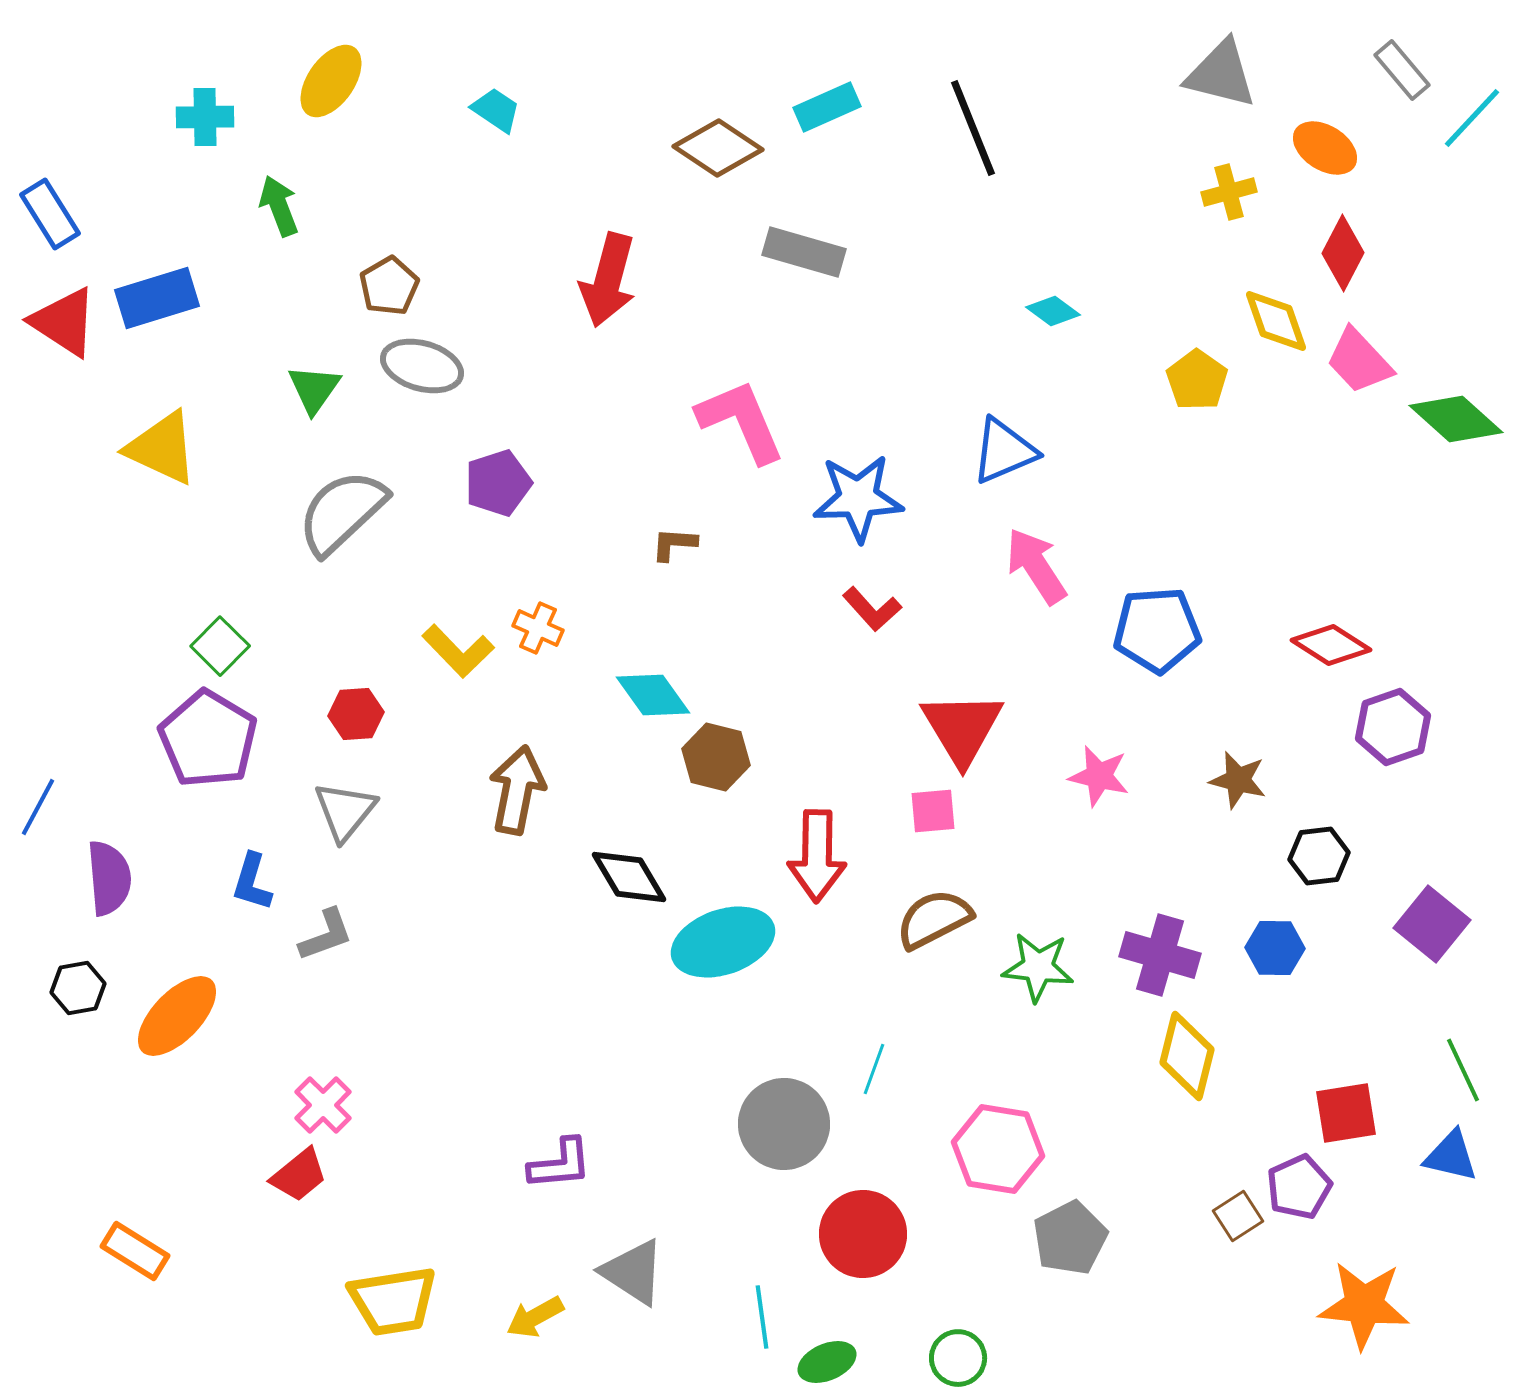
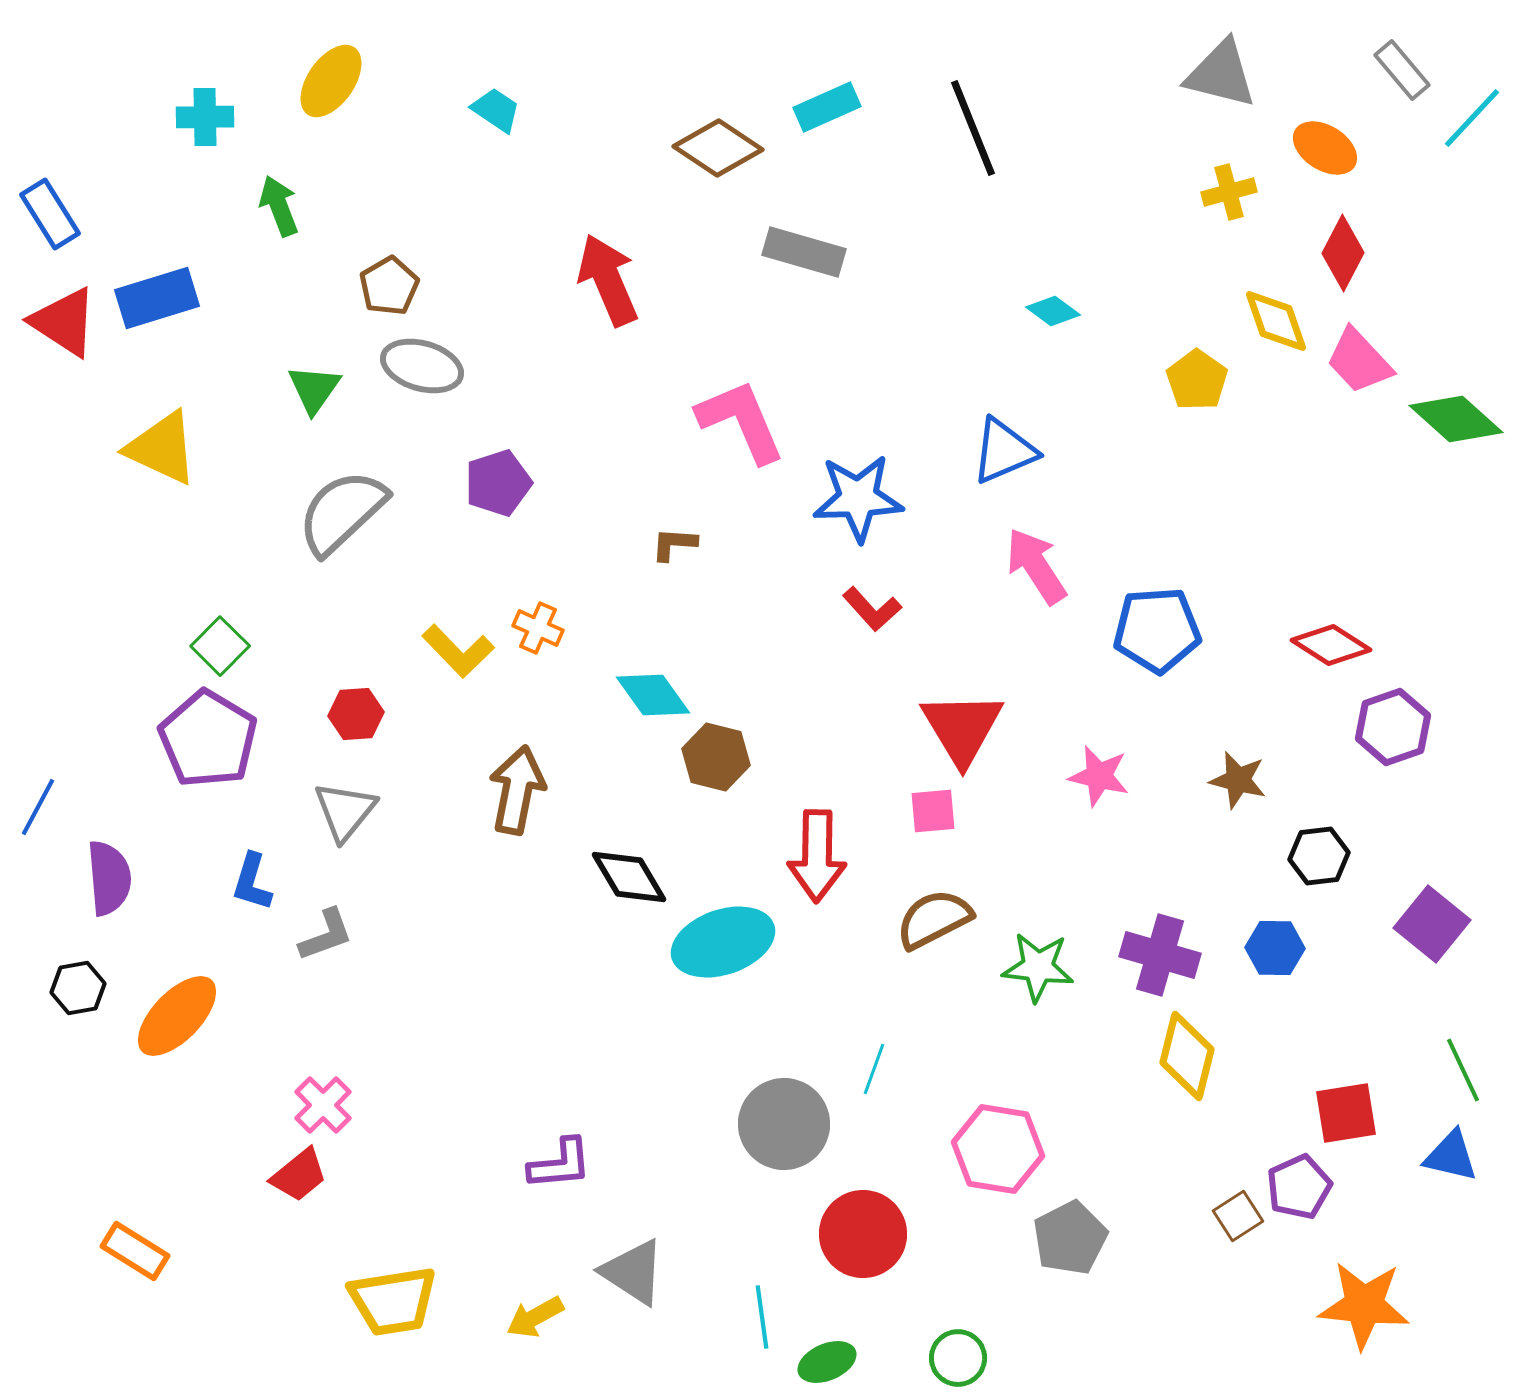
red arrow at (608, 280): rotated 142 degrees clockwise
